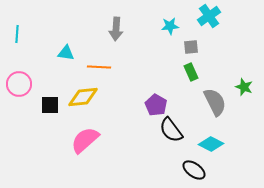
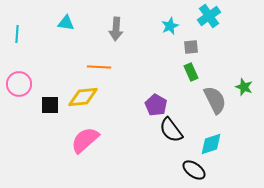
cyan star: rotated 18 degrees counterclockwise
cyan triangle: moved 30 px up
gray semicircle: moved 2 px up
cyan diamond: rotated 45 degrees counterclockwise
